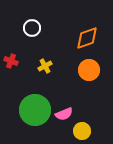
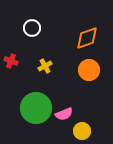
green circle: moved 1 px right, 2 px up
